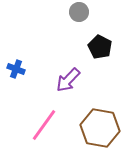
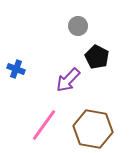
gray circle: moved 1 px left, 14 px down
black pentagon: moved 3 px left, 10 px down
brown hexagon: moved 7 px left, 1 px down
